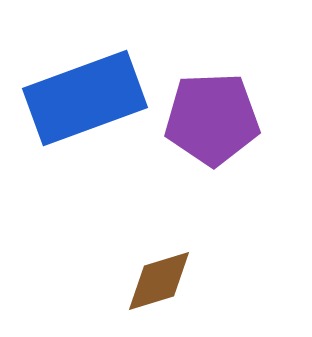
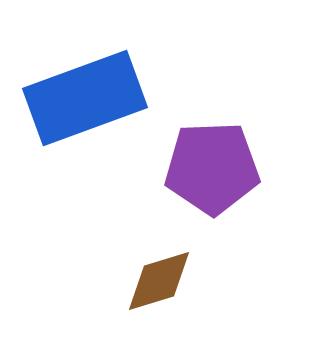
purple pentagon: moved 49 px down
